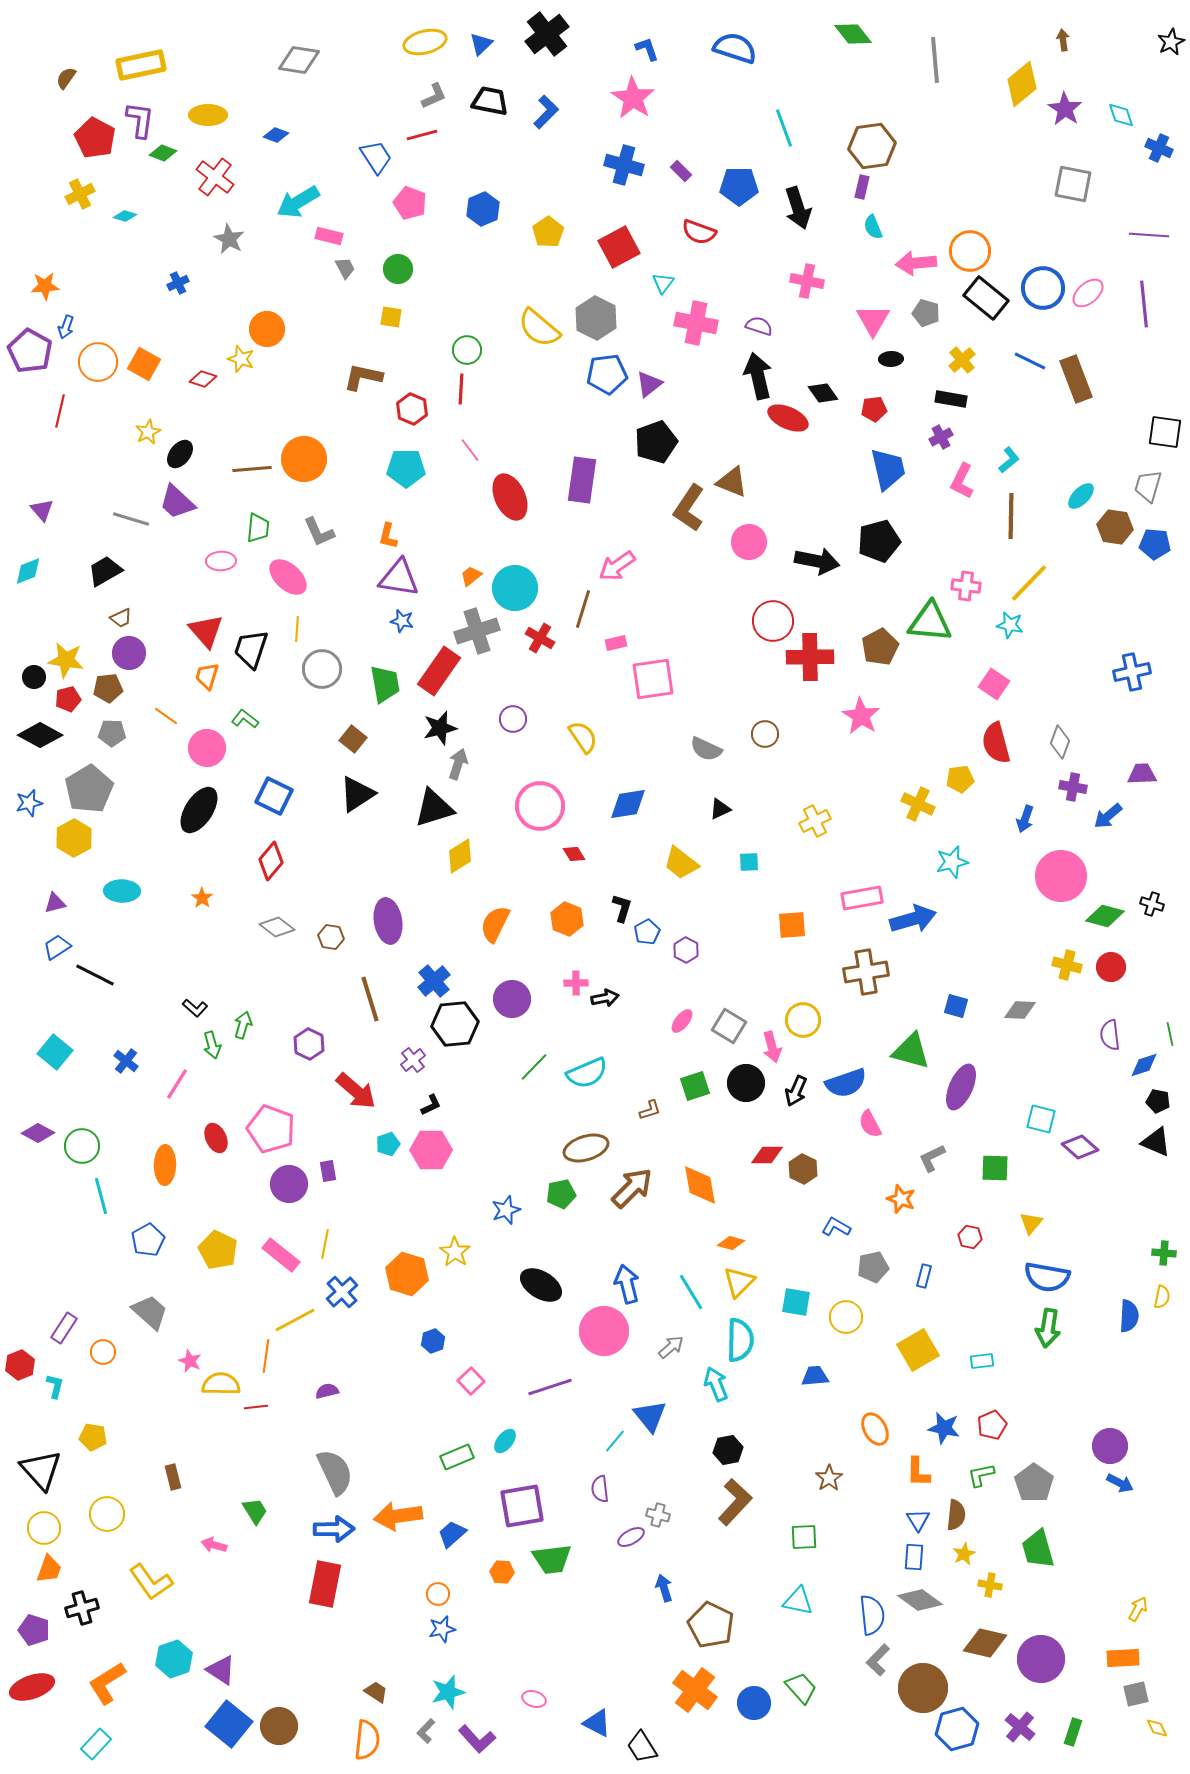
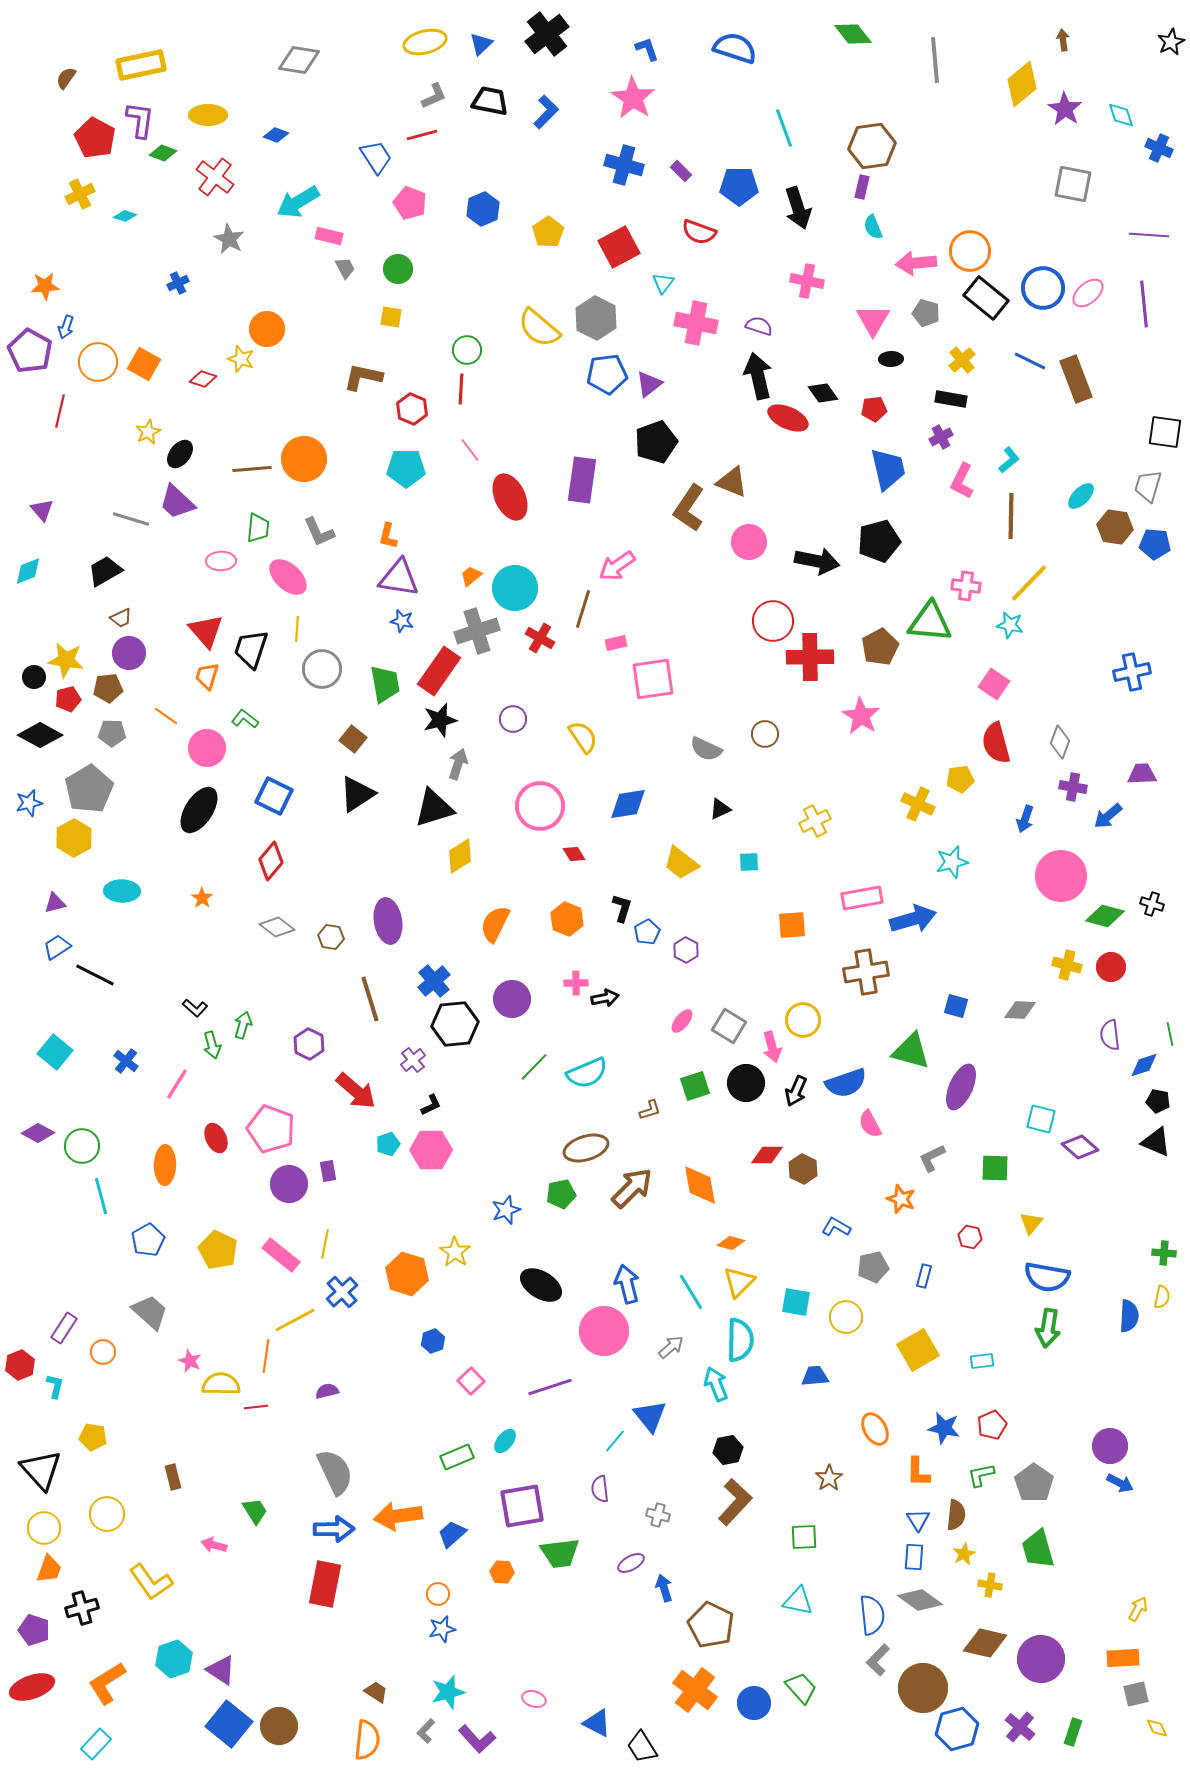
black star at (440, 728): moved 8 px up
purple ellipse at (631, 1537): moved 26 px down
green trapezoid at (552, 1559): moved 8 px right, 6 px up
